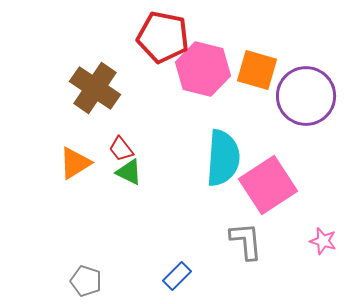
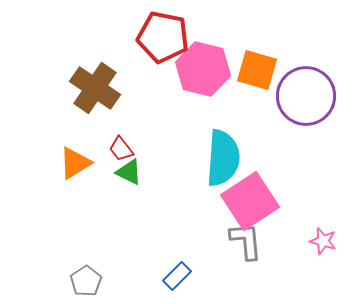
pink square: moved 18 px left, 16 px down
gray pentagon: rotated 20 degrees clockwise
